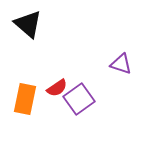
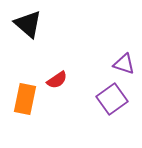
purple triangle: moved 3 px right
red semicircle: moved 8 px up
purple square: moved 33 px right
